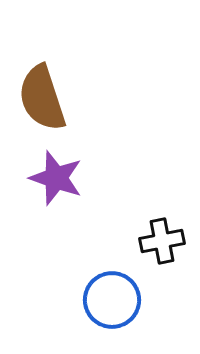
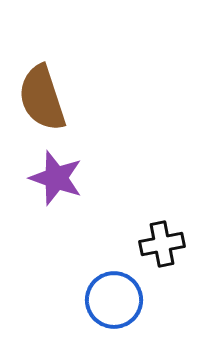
black cross: moved 3 px down
blue circle: moved 2 px right
